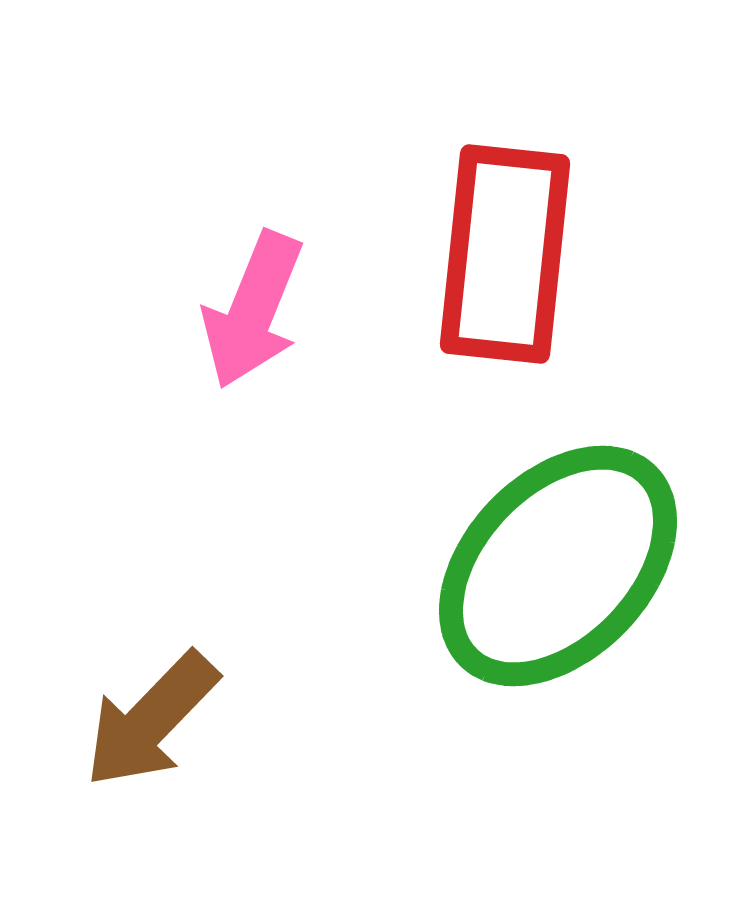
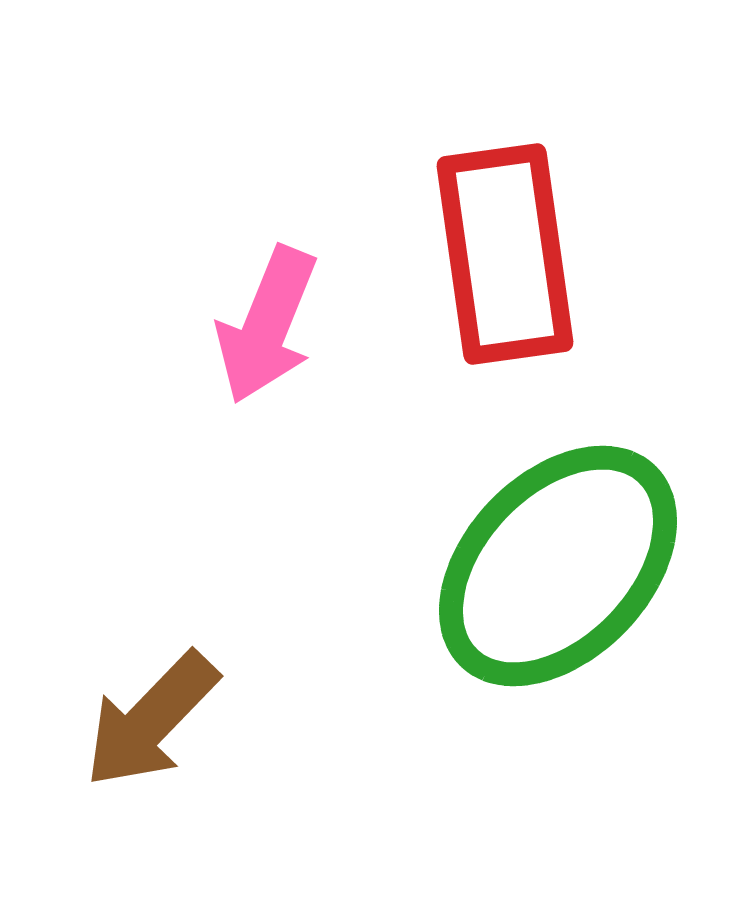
red rectangle: rotated 14 degrees counterclockwise
pink arrow: moved 14 px right, 15 px down
